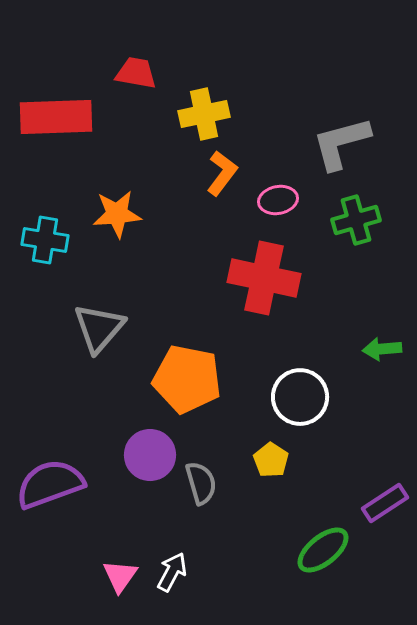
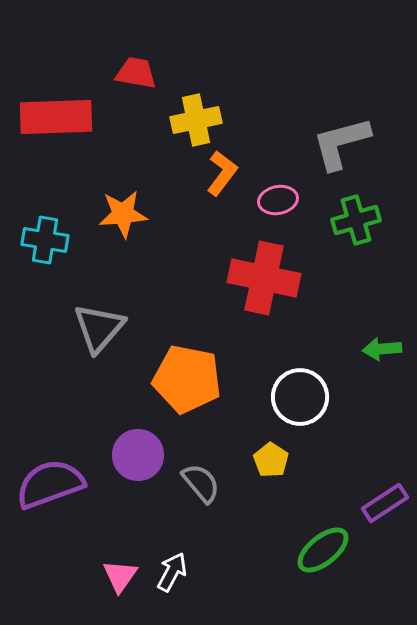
yellow cross: moved 8 px left, 6 px down
orange star: moved 6 px right
purple circle: moved 12 px left
gray semicircle: rotated 24 degrees counterclockwise
